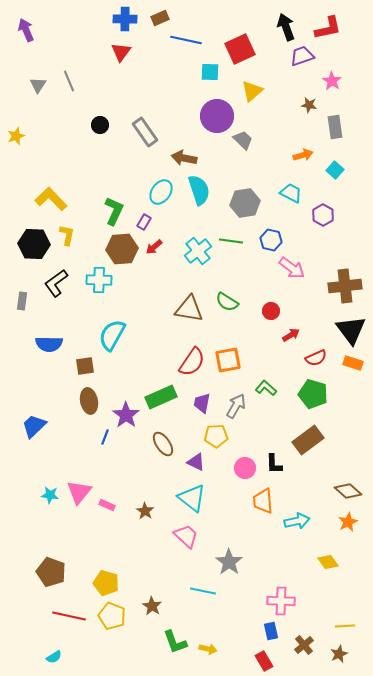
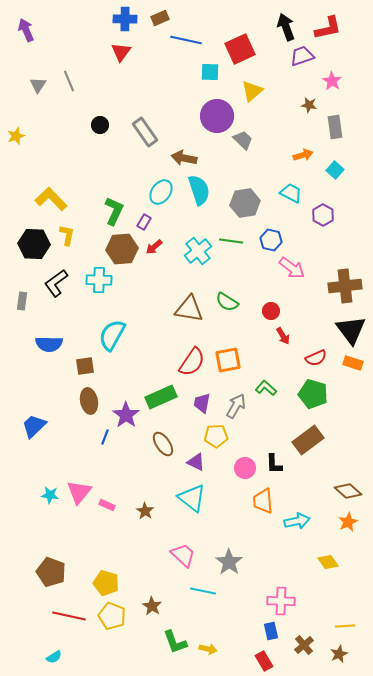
red arrow at (291, 335): moved 8 px left, 1 px down; rotated 90 degrees clockwise
pink trapezoid at (186, 536): moved 3 px left, 19 px down
